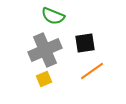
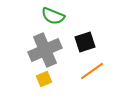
black square: moved 1 px up; rotated 10 degrees counterclockwise
